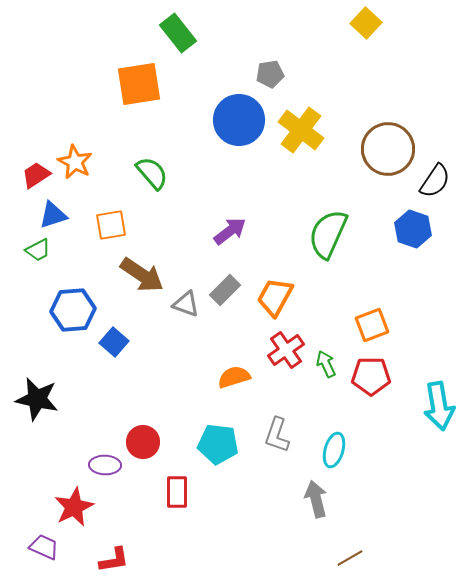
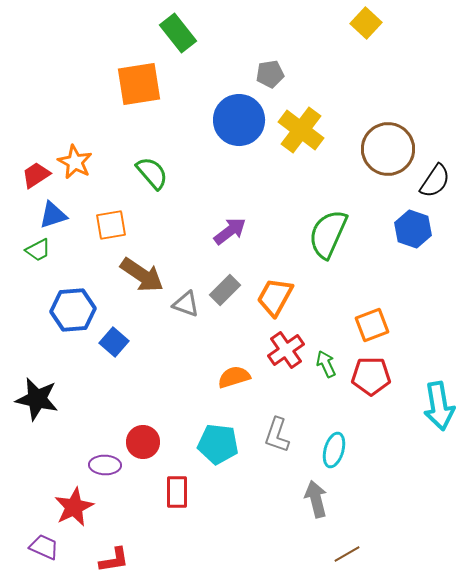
brown line at (350, 558): moved 3 px left, 4 px up
